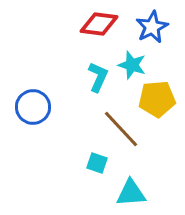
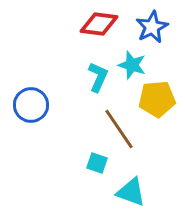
blue circle: moved 2 px left, 2 px up
brown line: moved 2 px left; rotated 9 degrees clockwise
cyan triangle: moved 1 px up; rotated 24 degrees clockwise
